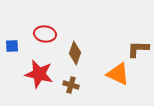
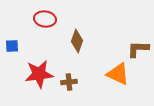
red ellipse: moved 15 px up
brown diamond: moved 2 px right, 12 px up
red star: rotated 20 degrees counterclockwise
brown cross: moved 2 px left, 3 px up; rotated 21 degrees counterclockwise
